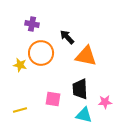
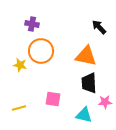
black arrow: moved 32 px right, 10 px up
orange circle: moved 2 px up
black trapezoid: moved 9 px right, 6 px up
yellow line: moved 1 px left, 2 px up
